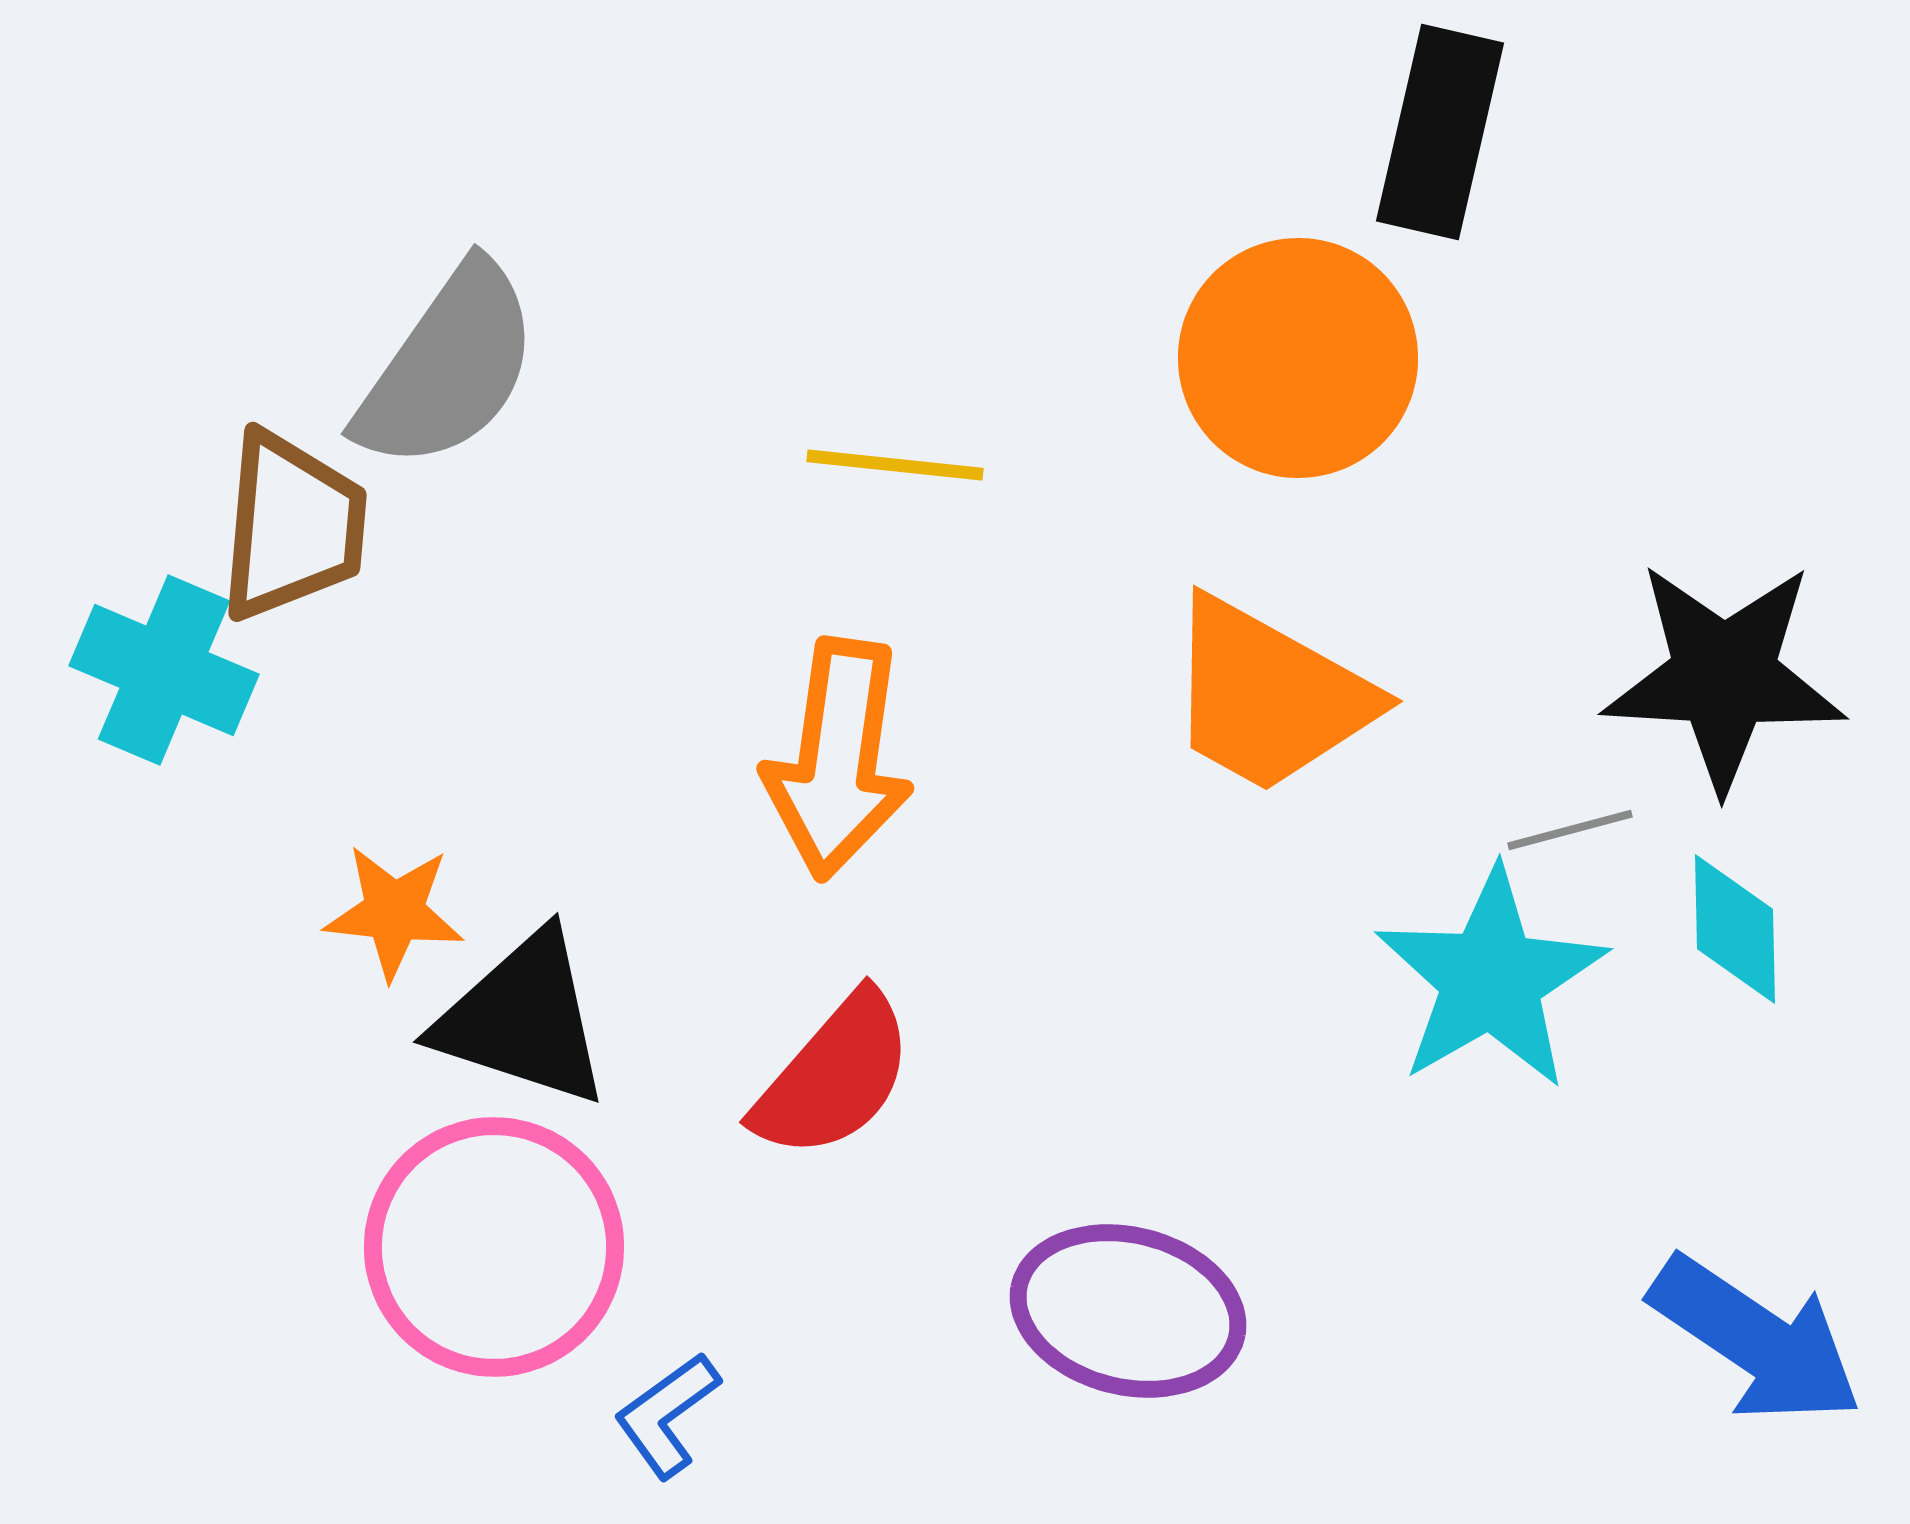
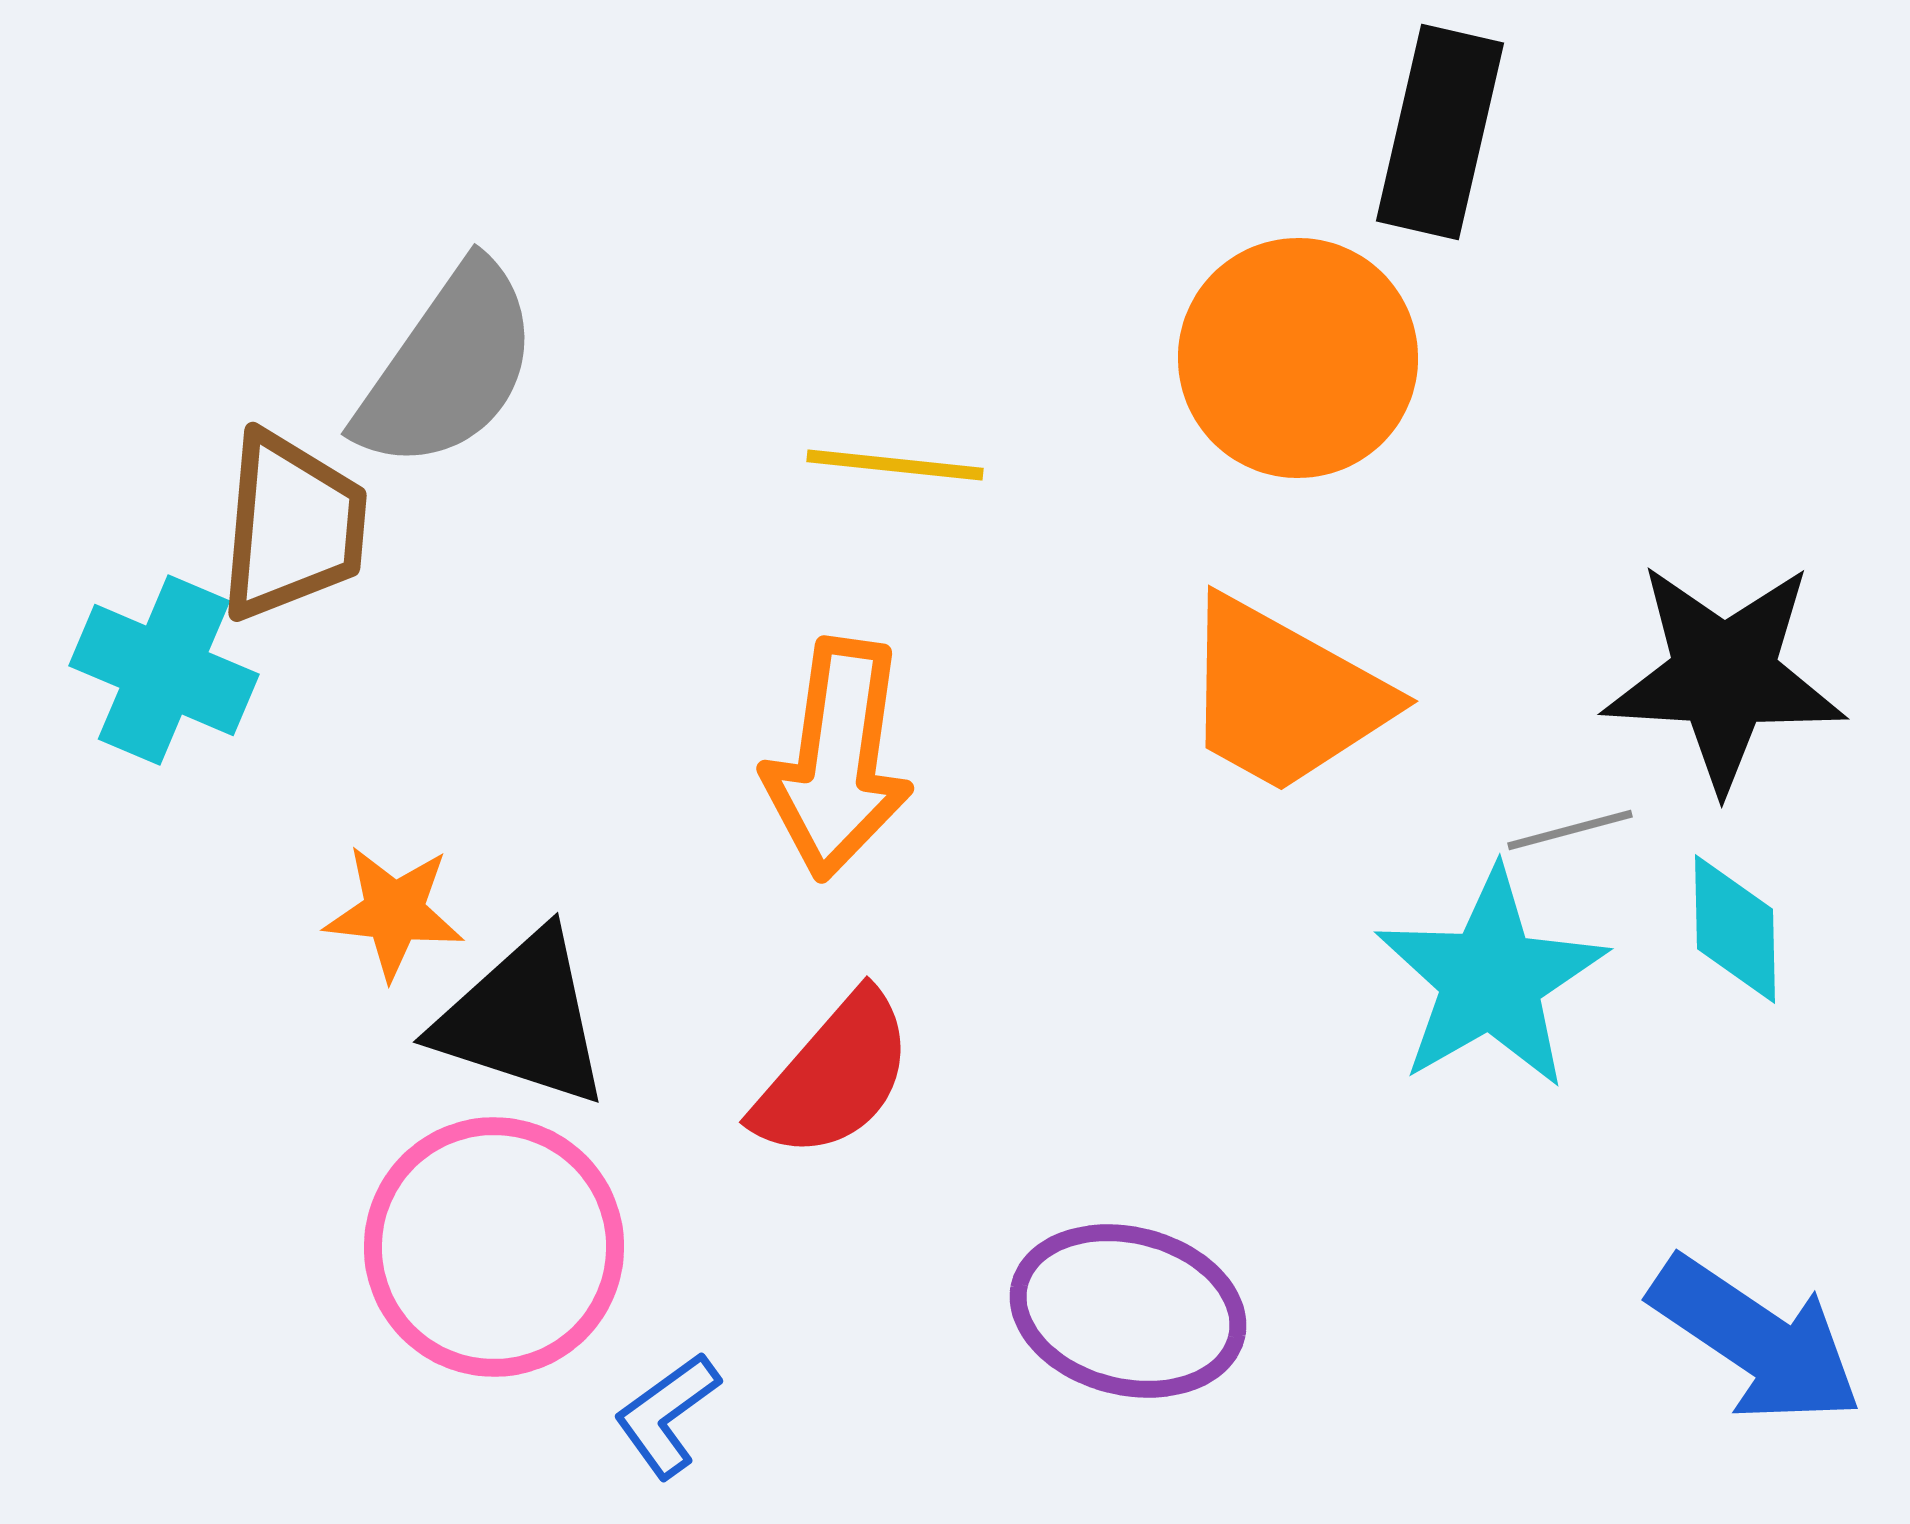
orange trapezoid: moved 15 px right
